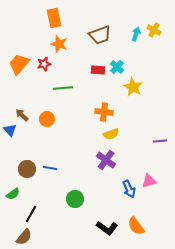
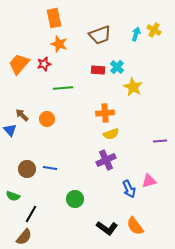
orange cross: moved 1 px right, 1 px down; rotated 12 degrees counterclockwise
purple cross: rotated 30 degrees clockwise
green semicircle: moved 2 px down; rotated 56 degrees clockwise
orange semicircle: moved 1 px left
